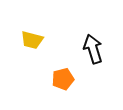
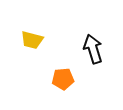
orange pentagon: rotated 10 degrees clockwise
